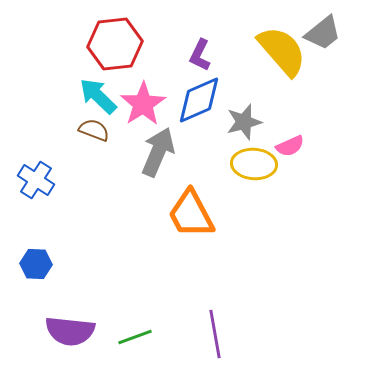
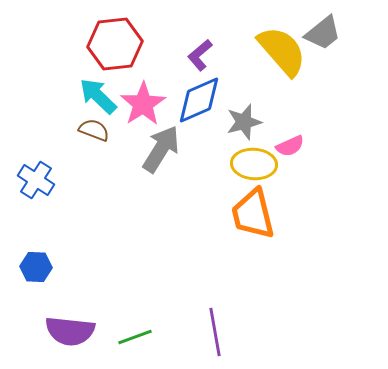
purple L-shape: rotated 24 degrees clockwise
gray arrow: moved 3 px right, 3 px up; rotated 9 degrees clockwise
orange trapezoid: moved 62 px right; rotated 14 degrees clockwise
blue hexagon: moved 3 px down
purple line: moved 2 px up
